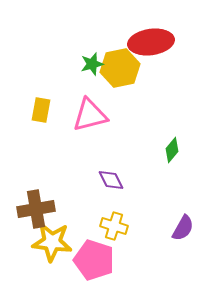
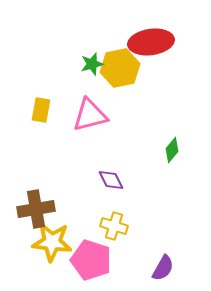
purple semicircle: moved 20 px left, 40 px down
pink pentagon: moved 3 px left
